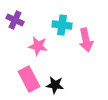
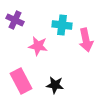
pink rectangle: moved 8 px left, 2 px down
